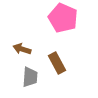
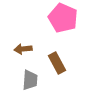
brown arrow: moved 1 px right; rotated 24 degrees counterclockwise
gray trapezoid: moved 3 px down
